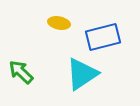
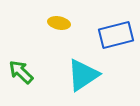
blue rectangle: moved 13 px right, 2 px up
cyan triangle: moved 1 px right, 1 px down
